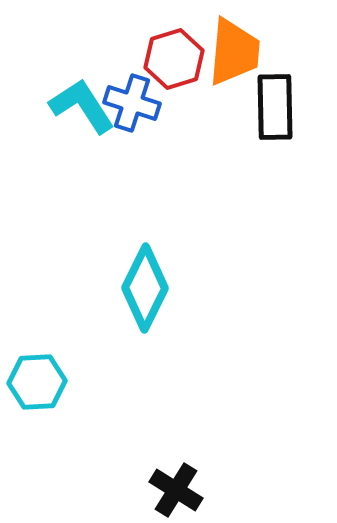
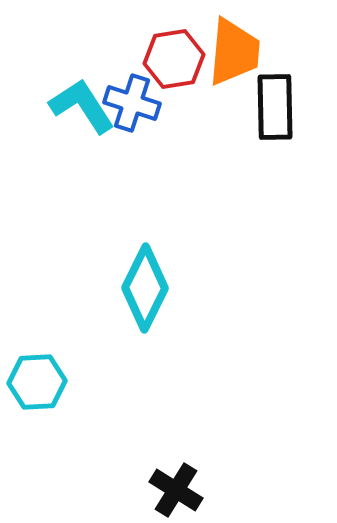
red hexagon: rotated 8 degrees clockwise
